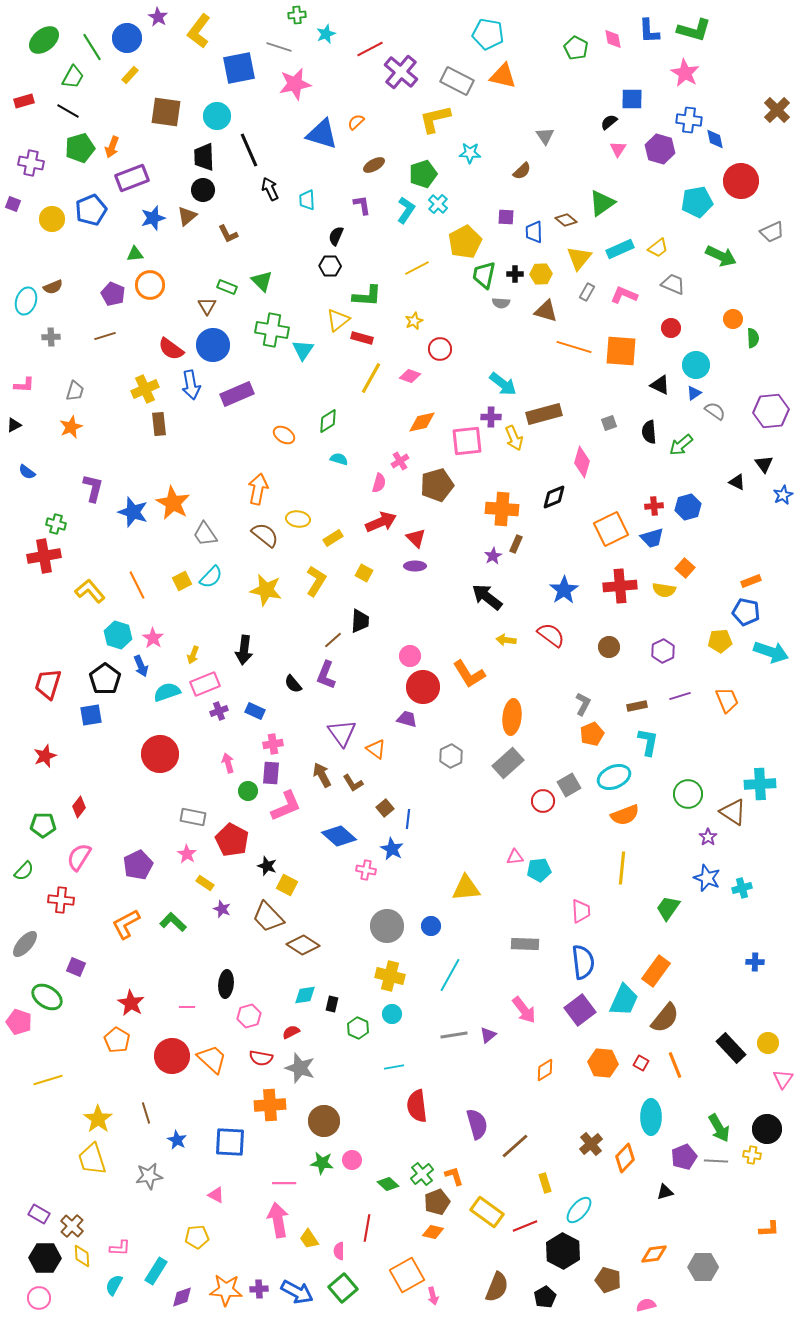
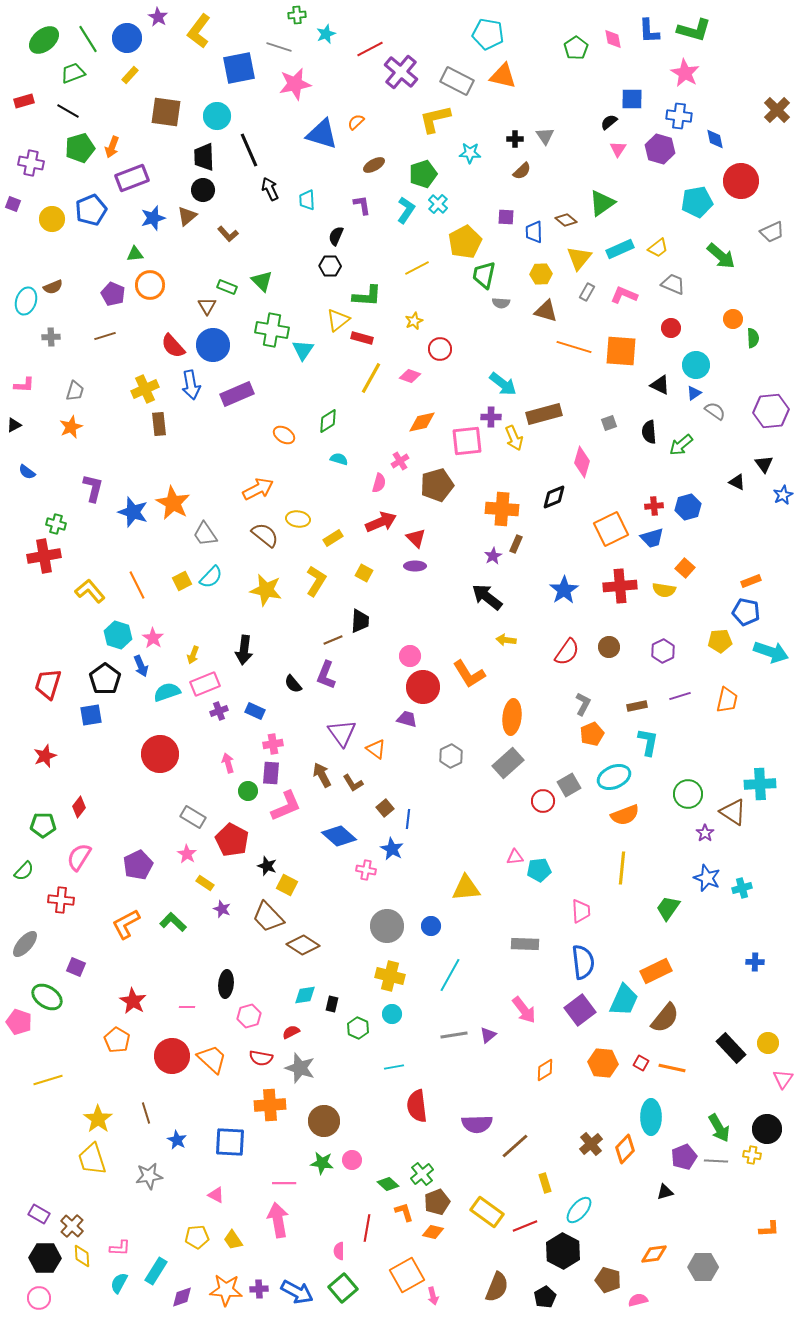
green line at (92, 47): moved 4 px left, 8 px up
green pentagon at (576, 48): rotated 10 degrees clockwise
green trapezoid at (73, 77): moved 4 px up; rotated 140 degrees counterclockwise
blue cross at (689, 120): moved 10 px left, 4 px up
brown L-shape at (228, 234): rotated 15 degrees counterclockwise
green arrow at (721, 256): rotated 16 degrees clockwise
black cross at (515, 274): moved 135 px up
red semicircle at (171, 349): moved 2 px right, 3 px up; rotated 12 degrees clockwise
orange arrow at (258, 489): rotated 52 degrees clockwise
red semicircle at (551, 635): moved 16 px right, 17 px down; rotated 88 degrees clockwise
brown line at (333, 640): rotated 18 degrees clockwise
orange trapezoid at (727, 700): rotated 36 degrees clockwise
gray rectangle at (193, 817): rotated 20 degrees clockwise
purple star at (708, 837): moved 3 px left, 4 px up
orange rectangle at (656, 971): rotated 28 degrees clockwise
red star at (131, 1003): moved 2 px right, 2 px up
orange line at (675, 1065): moved 3 px left, 3 px down; rotated 56 degrees counterclockwise
purple semicircle at (477, 1124): rotated 104 degrees clockwise
orange diamond at (625, 1158): moved 9 px up
orange L-shape at (454, 1176): moved 50 px left, 36 px down
yellow trapezoid at (309, 1239): moved 76 px left, 1 px down
cyan semicircle at (114, 1285): moved 5 px right, 2 px up
pink semicircle at (646, 1305): moved 8 px left, 5 px up
